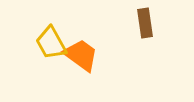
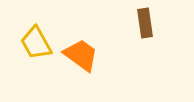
yellow trapezoid: moved 15 px left
